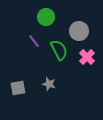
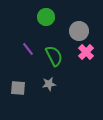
purple line: moved 6 px left, 8 px down
green semicircle: moved 5 px left, 6 px down
pink cross: moved 1 px left, 5 px up
gray star: rotated 24 degrees counterclockwise
gray square: rotated 14 degrees clockwise
